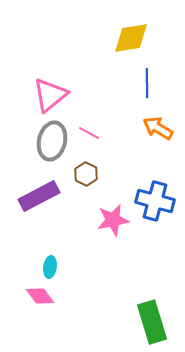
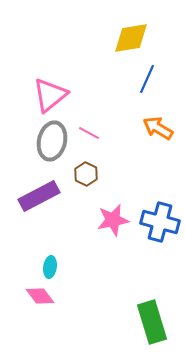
blue line: moved 4 px up; rotated 24 degrees clockwise
blue cross: moved 5 px right, 21 px down
